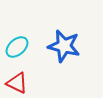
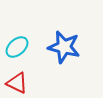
blue star: moved 1 px down
